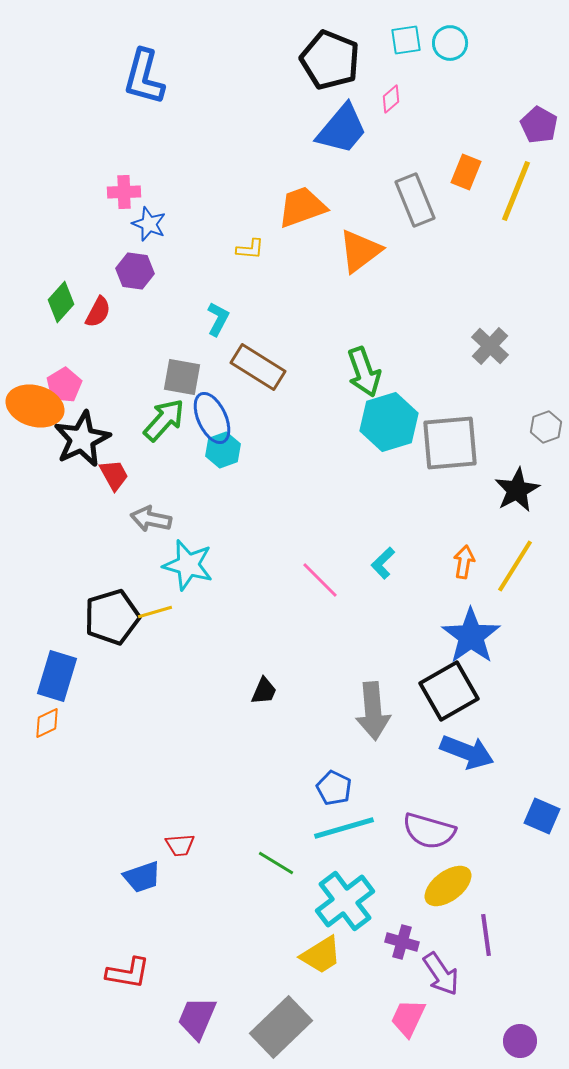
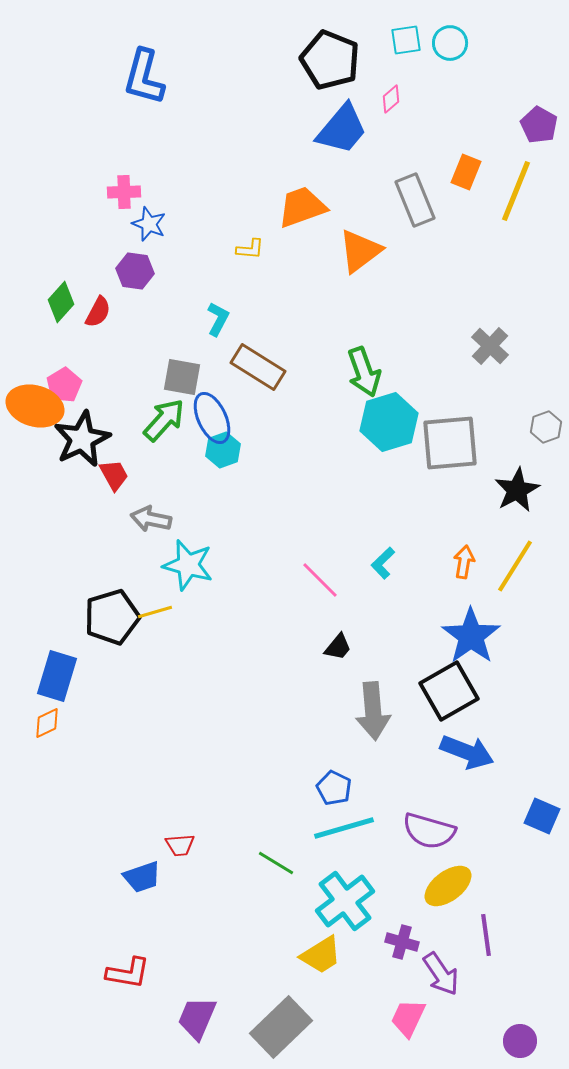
black trapezoid at (264, 691): moved 74 px right, 44 px up; rotated 16 degrees clockwise
